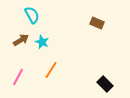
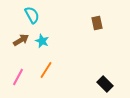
brown rectangle: rotated 56 degrees clockwise
cyan star: moved 1 px up
orange line: moved 5 px left
